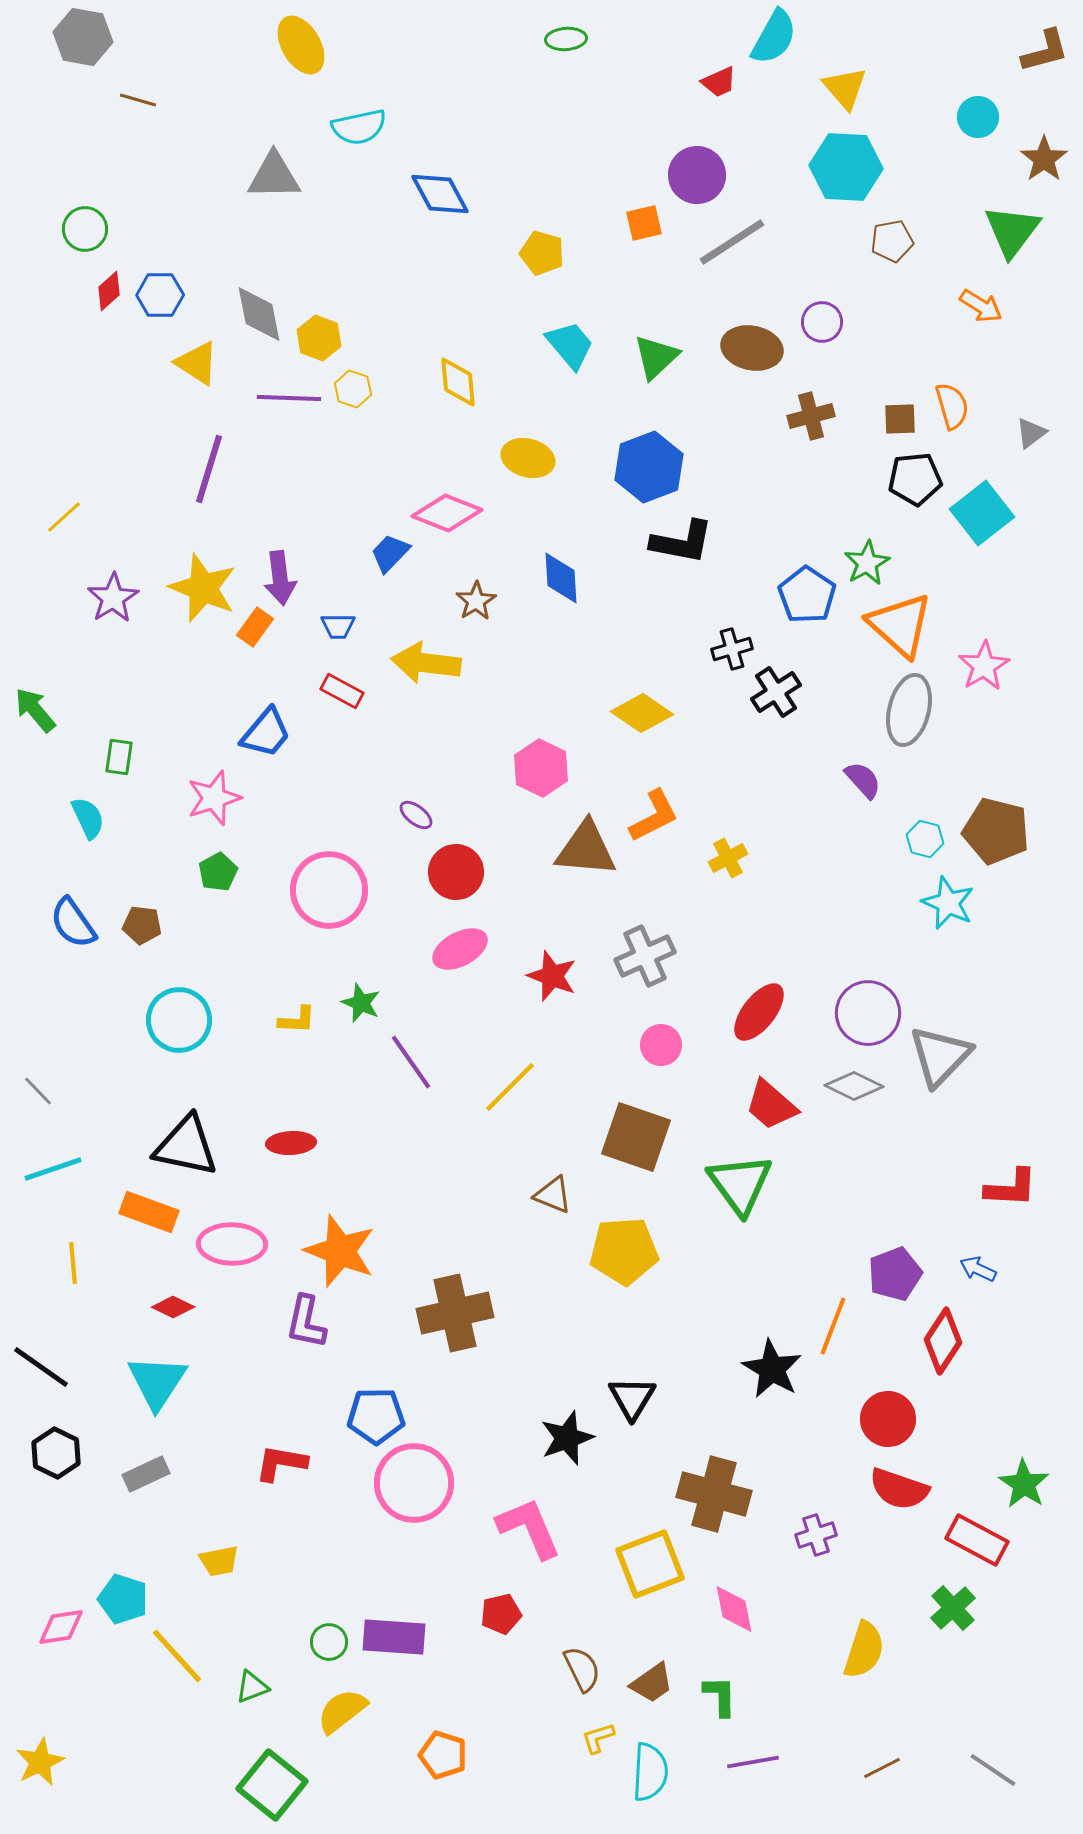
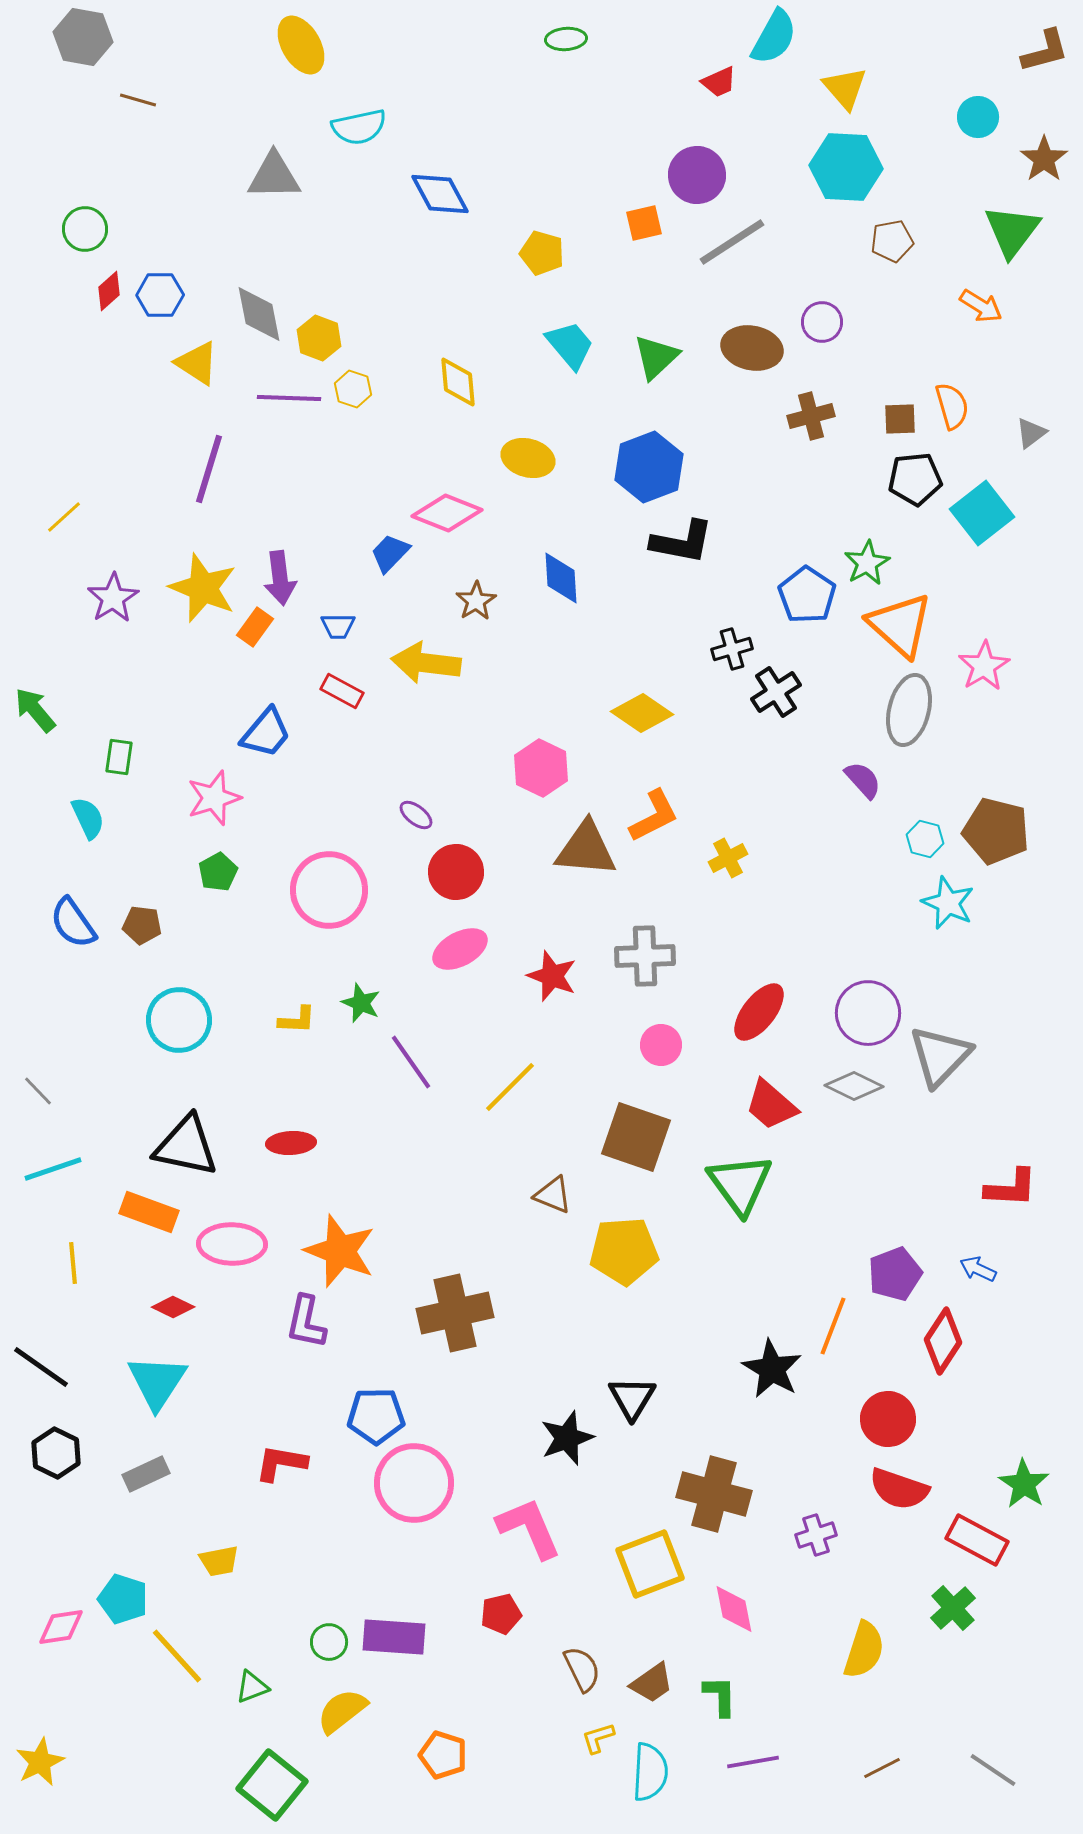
gray cross at (645, 956): rotated 22 degrees clockwise
